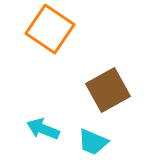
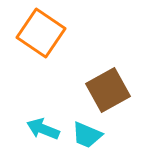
orange square: moved 9 px left, 4 px down
cyan trapezoid: moved 6 px left, 7 px up
